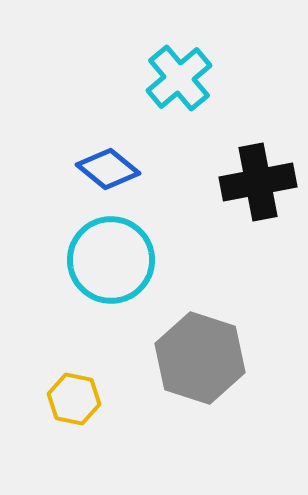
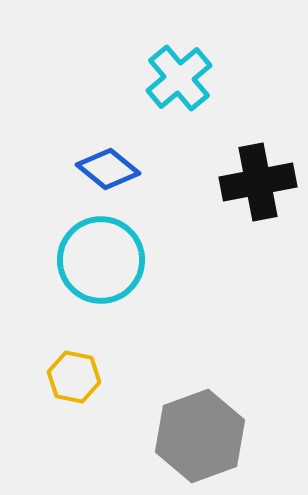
cyan circle: moved 10 px left
gray hexagon: moved 78 px down; rotated 22 degrees clockwise
yellow hexagon: moved 22 px up
